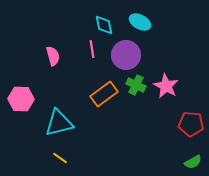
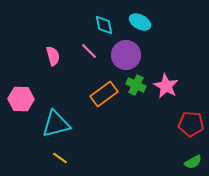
pink line: moved 3 px left, 2 px down; rotated 36 degrees counterclockwise
cyan triangle: moved 3 px left, 1 px down
